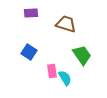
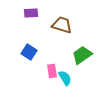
brown trapezoid: moved 4 px left, 1 px down
green trapezoid: rotated 90 degrees counterclockwise
